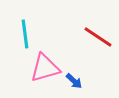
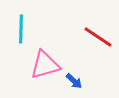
cyan line: moved 4 px left, 5 px up; rotated 8 degrees clockwise
pink triangle: moved 3 px up
